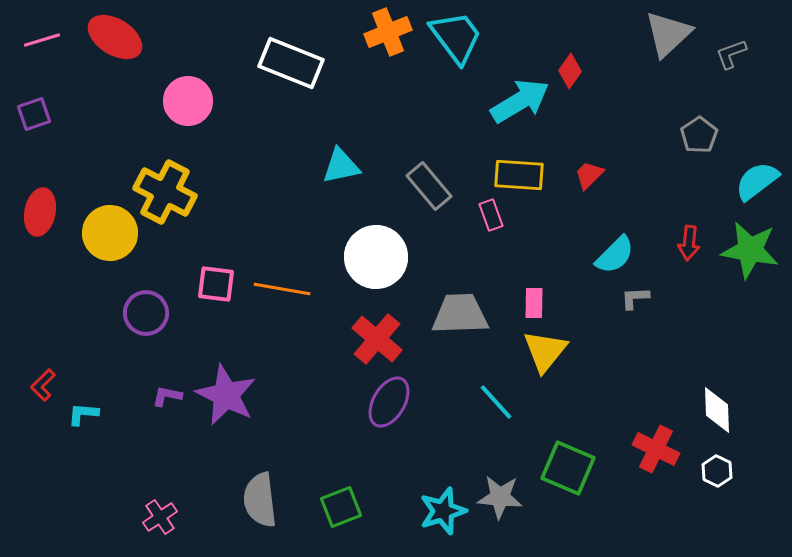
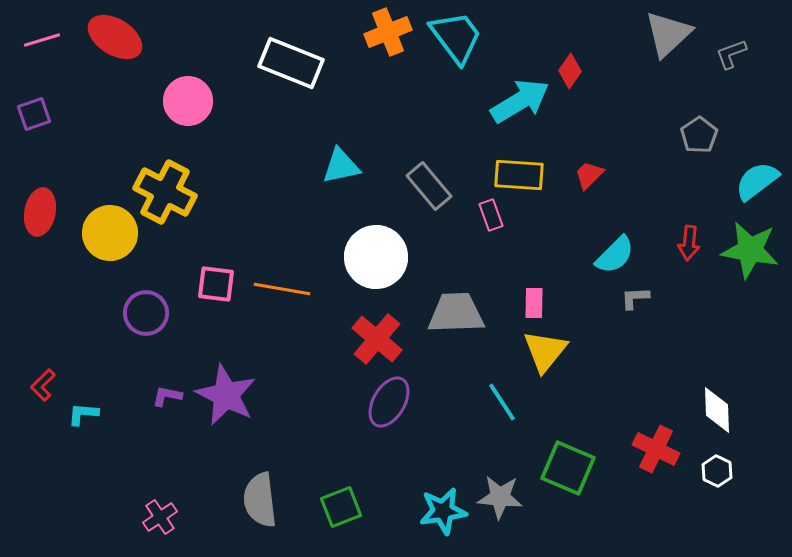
gray trapezoid at (460, 314): moved 4 px left, 1 px up
cyan line at (496, 402): moved 6 px right; rotated 9 degrees clockwise
cyan star at (443, 511): rotated 9 degrees clockwise
